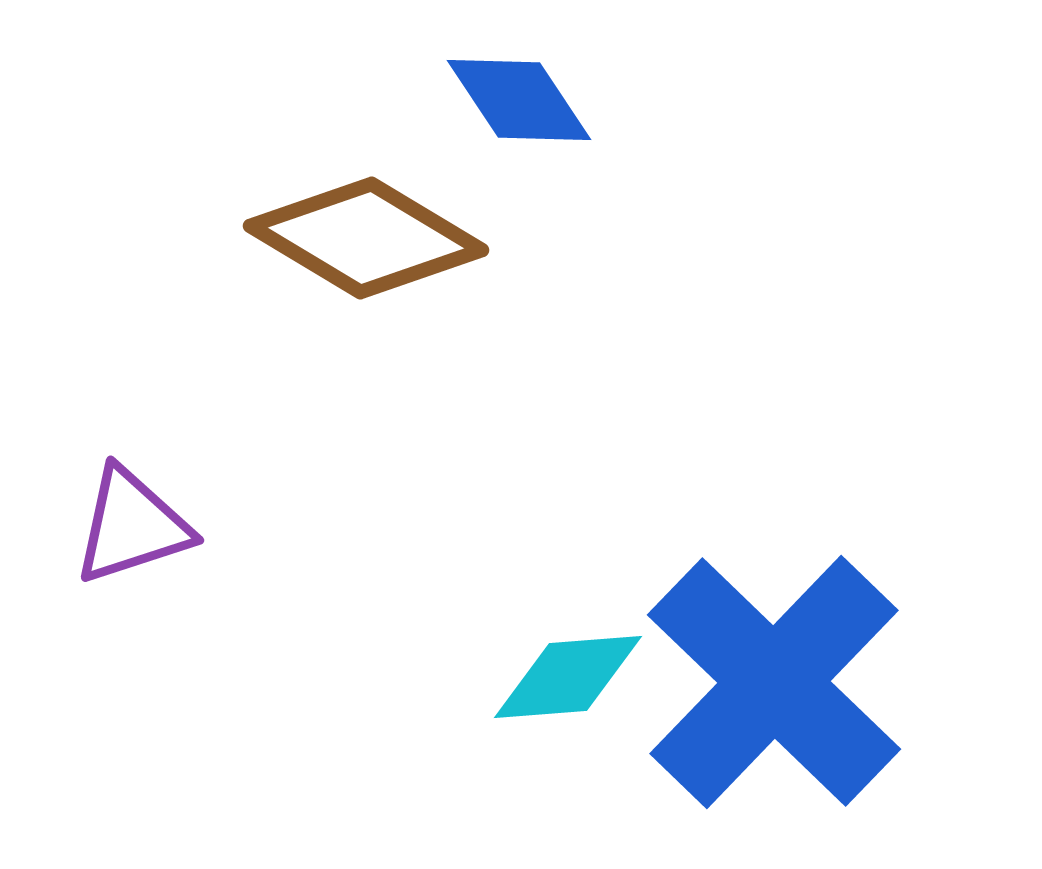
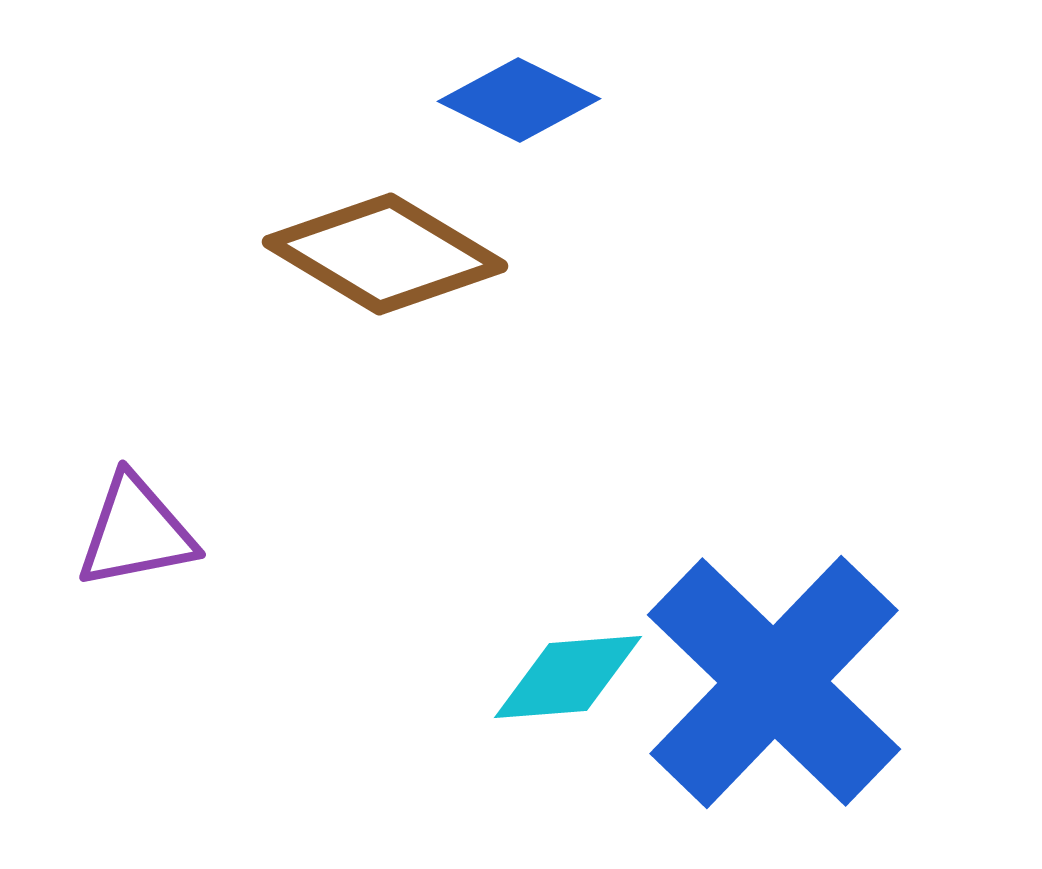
blue diamond: rotated 30 degrees counterclockwise
brown diamond: moved 19 px right, 16 px down
purple triangle: moved 4 px right, 6 px down; rotated 7 degrees clockwise
